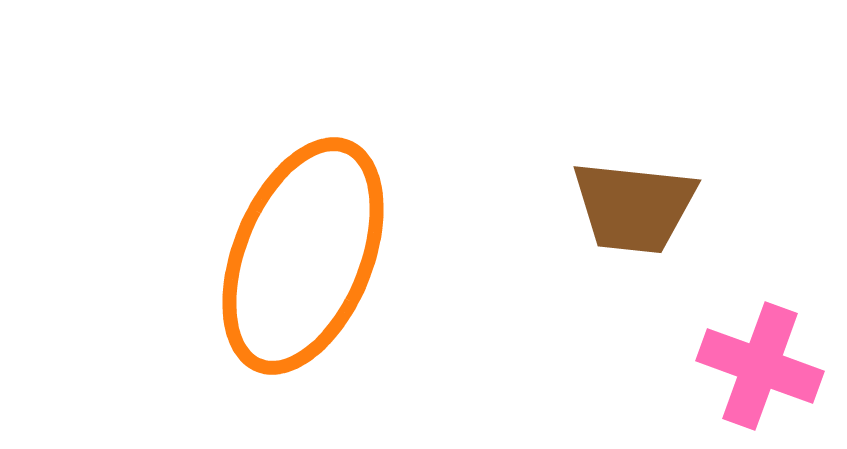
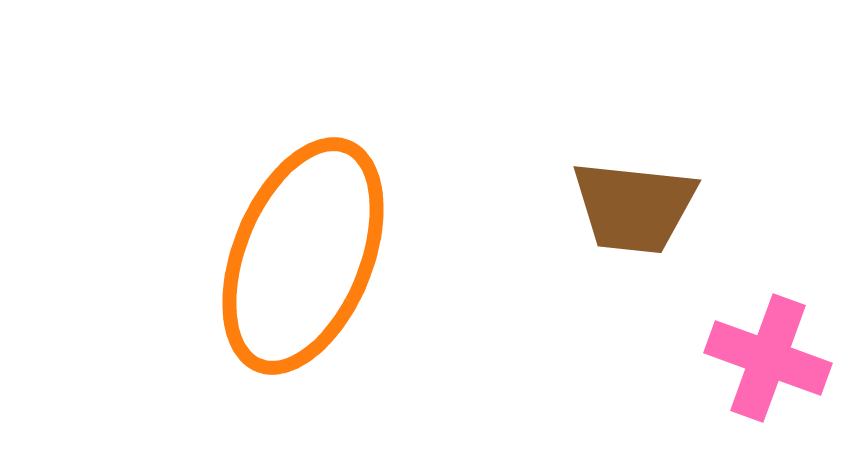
pink cross: moved 8 px right, 8 px up
